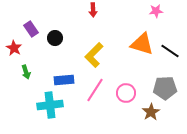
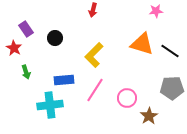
red arrow: rotated 16 degrees clockwise
purple rectangle: moved 5 px left
gray pentagon: moved 7 px right
pink circle: moved 1 px right, 5 px down
brown star: moved 2 px left, 4 px down
